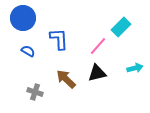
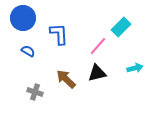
blue L-shape: moved 5 px up
